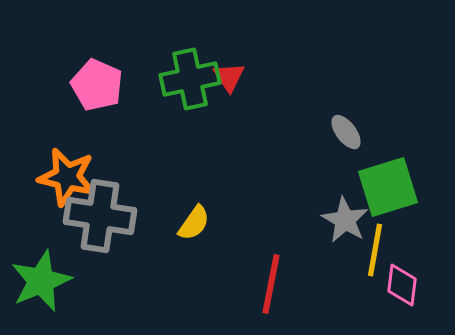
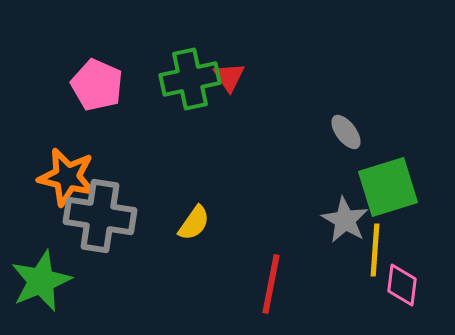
yellow line: rotated 6 degrees counterclockwise
